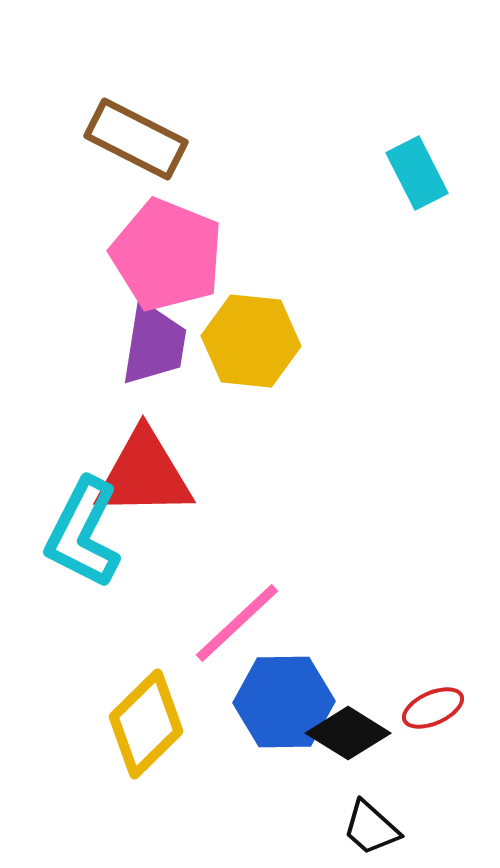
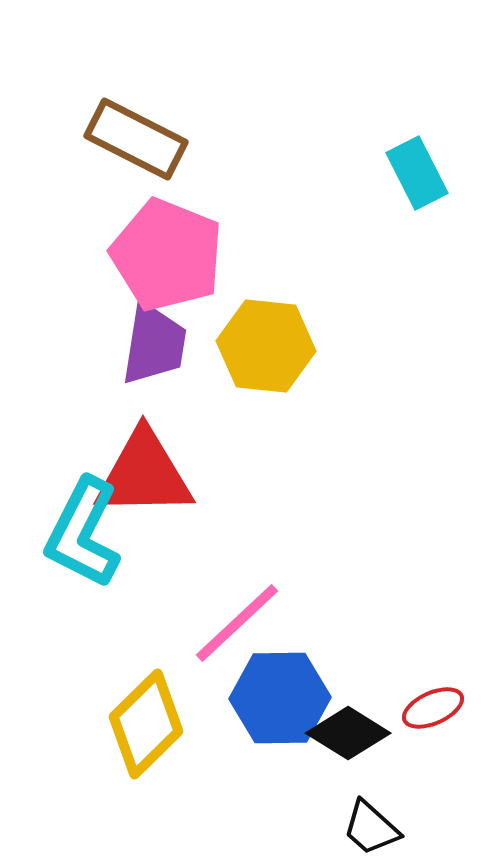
yellow hexagon: moved 15 px right, 5 px down
blue hexagon: moved 4 px left, 4 px up
